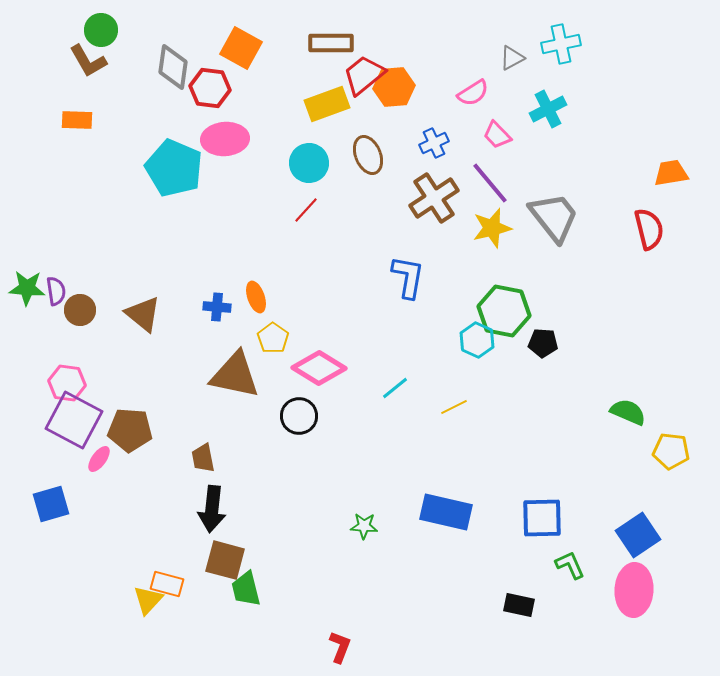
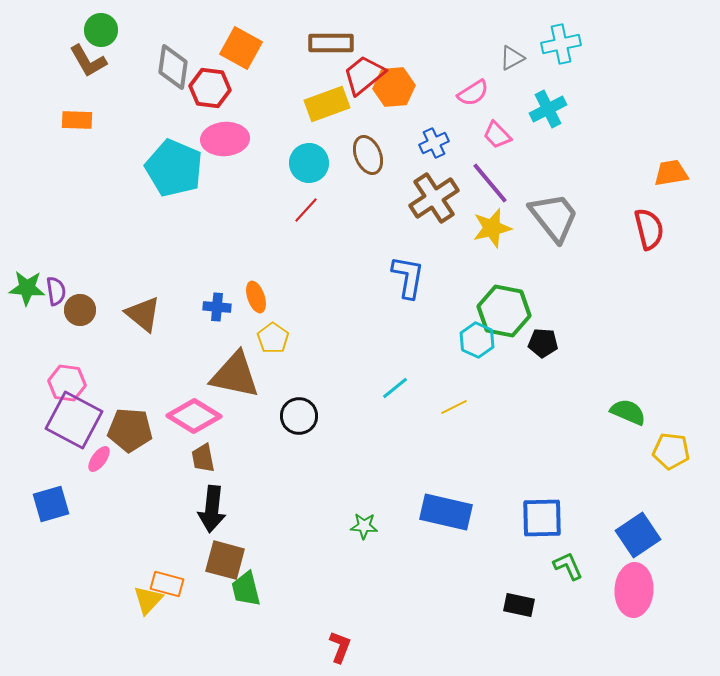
pink diamond at (319, 368): moved 125 px left, 48 px down
green L-shape at (570, 565): moved 2 px left, 1 px down
